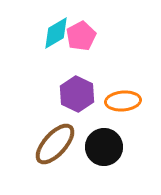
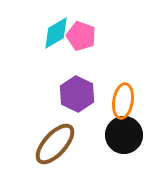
pink pentagon: rotated 24 degrees counterclockwise
orange ellipse: rotated 76 degrees counterclockwise
black circle: moved 20 px right, 12 px up
